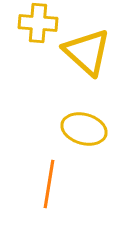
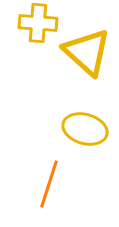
yellow ellipse: moved 1 px right
orange line: rotated 9 degrees clockwise
